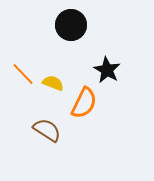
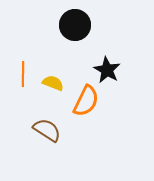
black circle: moved 4 px right
orange line: rotated 45 degrees clockwise
orange semicircle: moved 2 px right, 2 px up
